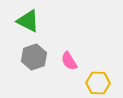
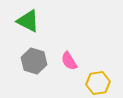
gray hexagon: moved 4 px down; rotated 25 degrees counterclockwise
yellow hexagon: rotated 10 degrees counterclockwise
